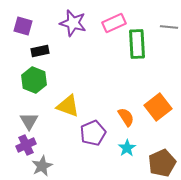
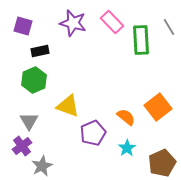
pink rectangle: moved 2 px left, 1 px up; rotated 70 degrees clockwise
gray line: rotated 54 degrees clockwise
green rectangle: moved 4 px right, 4 px up
green hexagon: rotated 15 degrees clockwise
orange semicircle: rotated 18 degrees counterclockwise
purple cross: moved 4 px left, 1 px down; rotated 12 degrees counterclockwise
